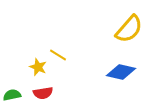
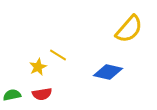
yellow star: rotated 24 degrees clockwise
blue diamond: moved 13 px left
red semicircle: moved 1 px left, 1 px down
